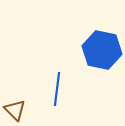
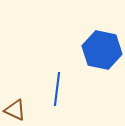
brown triangle: rotated 20 degrees counterclockwise
